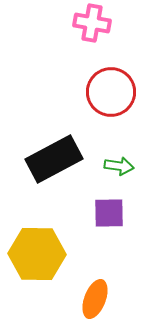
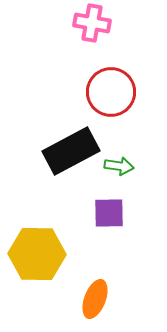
black rectangle: moved 17 px right, 8 px up
